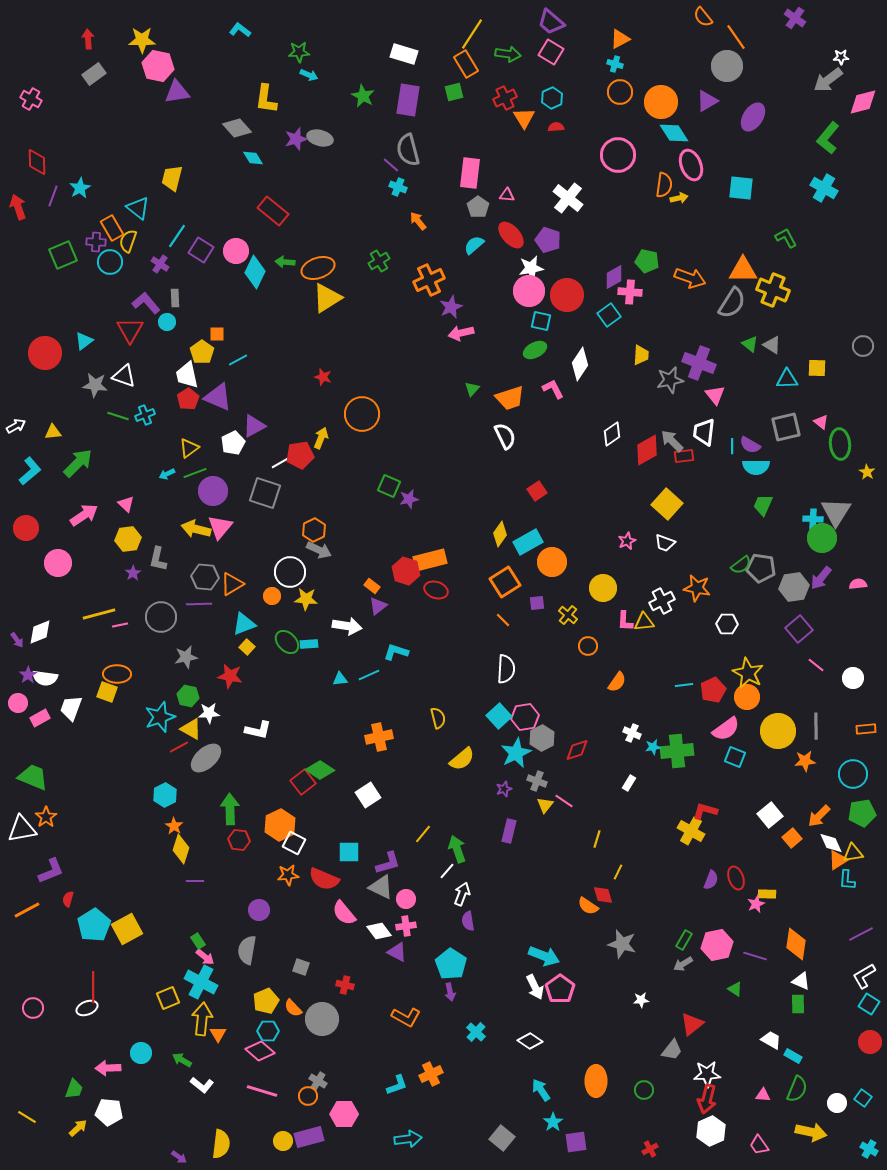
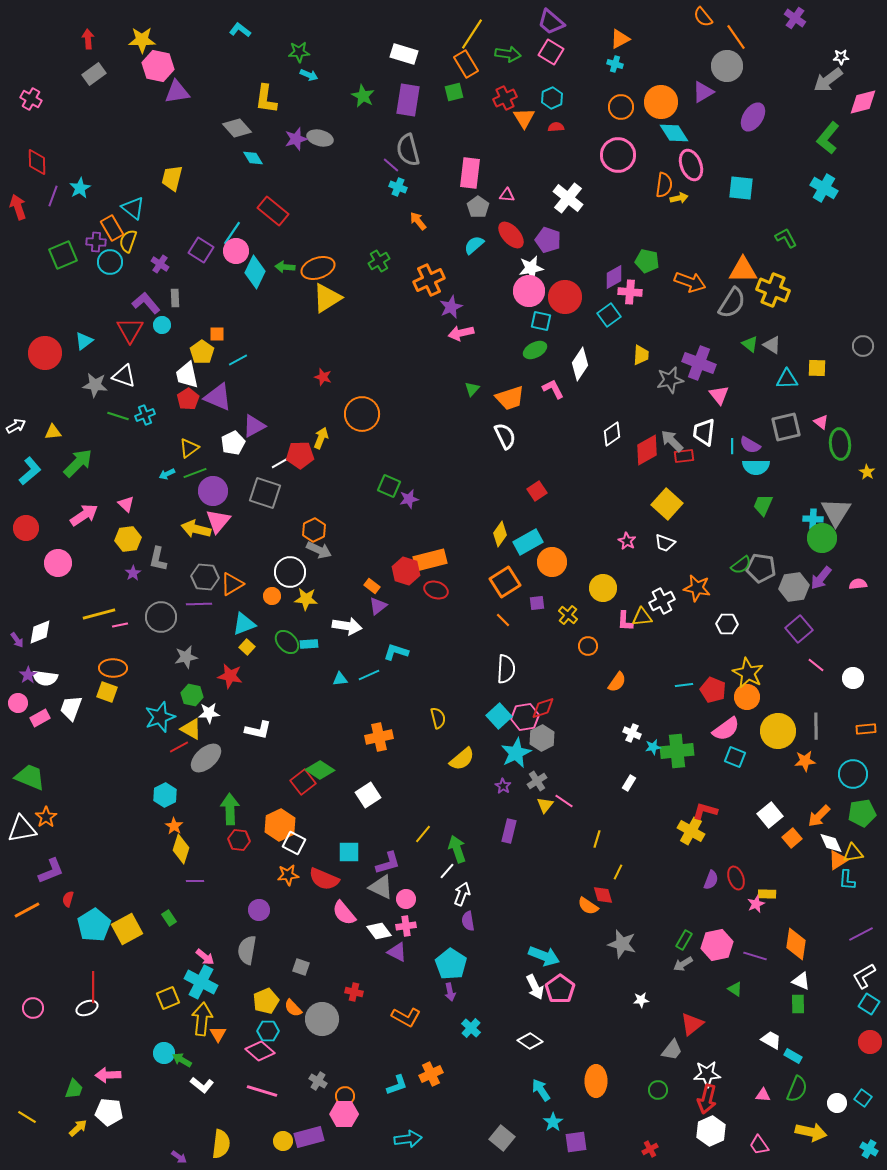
orange circle at (620, 92): moved 1 px right, 15 px down
purple triangle at (707, 101): moved 4 px left, 9 px up
cyan triangle at (138, 208): moved 5 px left
cyan line at (177, 236): moved 55 px right, 3 px up
green arrow at (285, 262): moved 5 px down
orange arrow at (690, 278): moved 4 px down
red circle at (567, 295): moved 2 px left, 2 px down
cyan circle at (167, 322): moved 5 px left, 3 px down
pink triangle at (715, 395): moved 4 px right
red pentagon at (300, 455): rotated 8 degrees clockwise
pink triangle at (220, 527): moved 2 px left, 6 px up
pink star at (627, 541): rotated 18 degrees counterclockwise
yellow triangle at (644, 622): moved 2 px left, 5 px up
orange ellipse at (117, 674): moved 4 px left, 6 px up
red pentagon at (713, 690): rotated 25 degrees counterclockwise
green hexagon at (188, 696): moved 4 px right, 1 px up
red diamond at (577, 750): moved 34 px left, 42 px up
green trapezoid at (33, 777): moved 3 px left
gray cross at (537, 781): rotated 36 degrees clockwise
purple star at (504, 789): moved 1 px left, 3 px up; rotated 21 degrees counterclockwise
green rectangle at (198, 941): moved 29 px left, 23 px up
red cross at (345, 985): moved 9 px right, 7 px down
cyan cross at (476, 1032): moved 5 px left, 4 px up
cyan circle at (141, 1053): moved 23 px right
pink arrow at (108, 1068): moved 7 px down
green circle at (644, 1090): moved 14 px right
orange circle at (308, 1096): moved 37 px right
